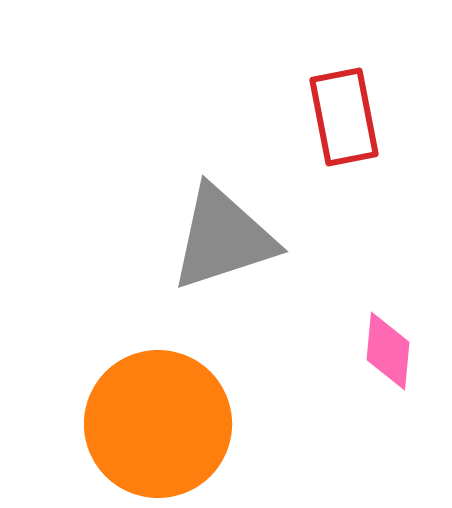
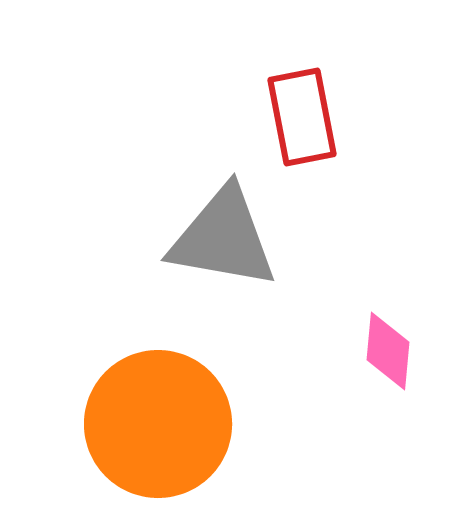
red rectangle: moved 42 px left
gray triangle: rotated 28 degrees clockwise
